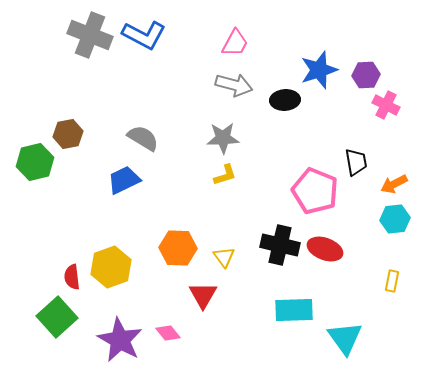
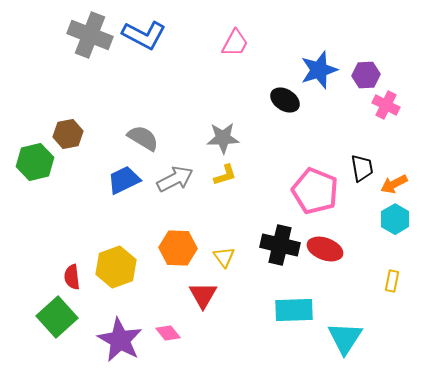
gray arrow: moved 59 px left, 94 px down; rotated 42 degrees counterclockwise
black ellipse: rotated 36 degrees clockwise
black trapezoid: moved 6 px right, 6 px down
cyan hexagon: rotated 24 degrees counterclockwise
yellow hexagon: moved 5 px right
cyan triangle: rotated 9 degrees clockwise
